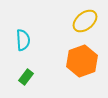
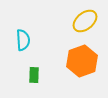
green rectangle: moved 8 px right, 2 px up; rotated 35 degrees counterclockwise
